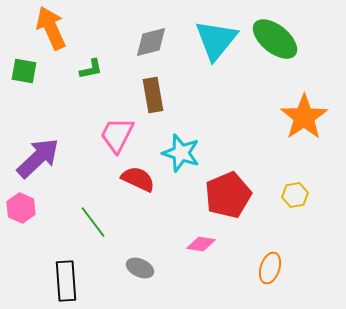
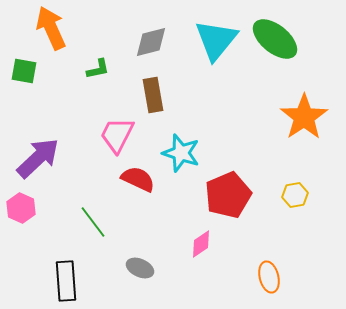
green L-shape: moved 7 px right
pink diamond: rotated 44 degrees counterclockwise
orange ellipse: moved 1 px left, 9 px down; rotated 32 degrees counterclockwise
